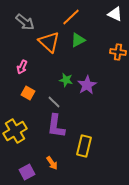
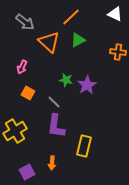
orange arrow: rotated 40 degrees clockwise
